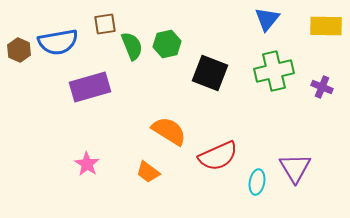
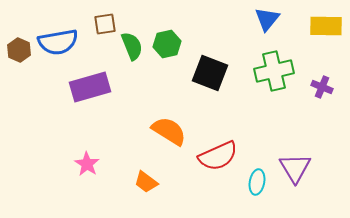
orange trapezoid: moved 2 px left, 10 px down
